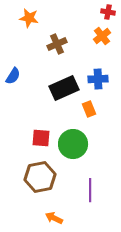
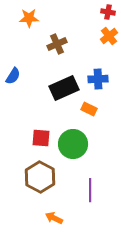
orange star: rotated 12 degrees counterclockwise
orange cross: moved 7 px right
orange rectangle: rotated 42 degrees counterclockwise
brown hexagon: rotated 20 degrees counterclockwise
